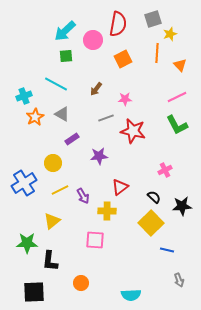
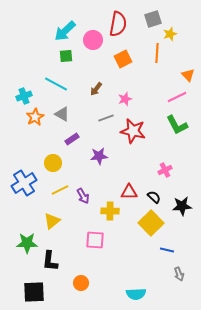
orange triangle: moved 8 px right, 10 px down
pink star: rotated 16 degrees counterclockwise
red triangle: moved 9 px right, 5 px down; rotated 36 degrees clockwise
yellow cross: moved 3 px right
gray arrow: moved 6 px up
cyan semicircle: moved 5 px right, 1 px up
